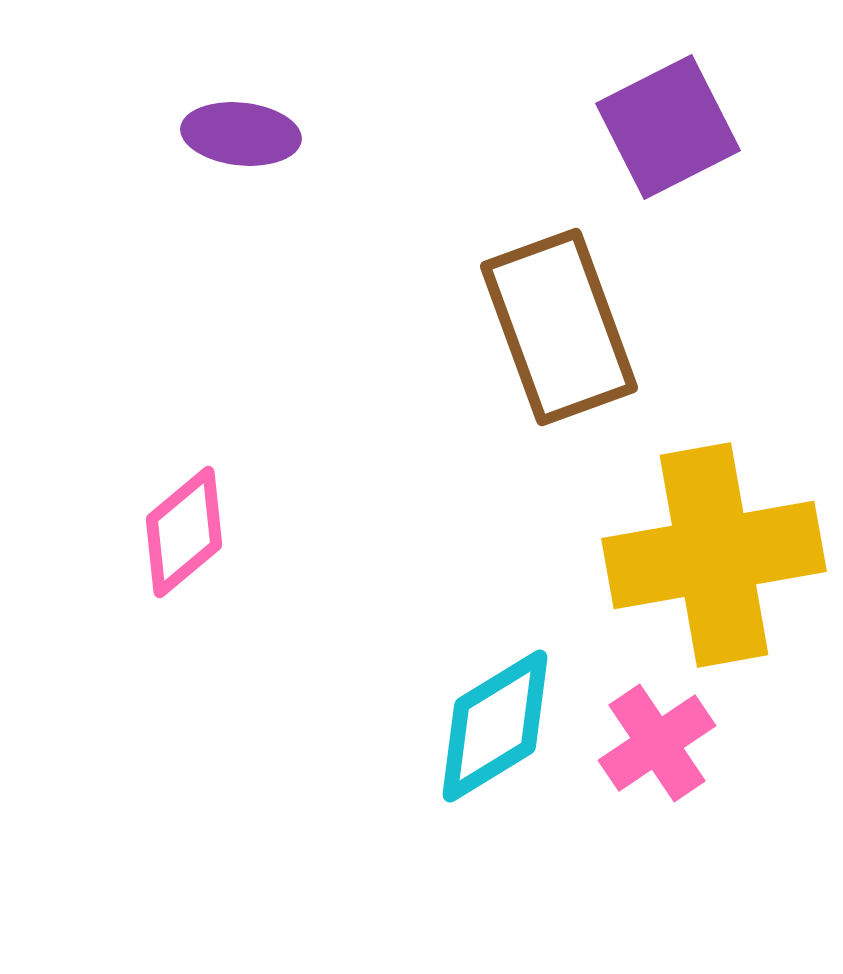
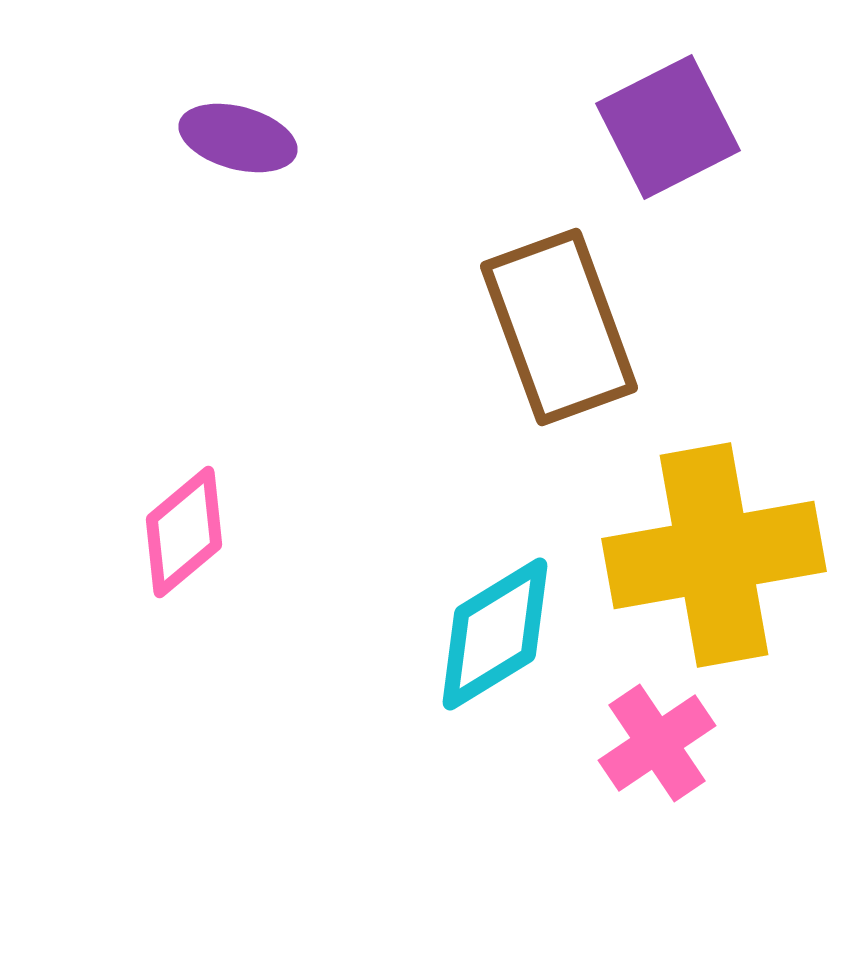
purple ellipse: moved 3 px left, 4 px down; rotated 9 degrees clockwise
cyan diamond: moved 92 px up
